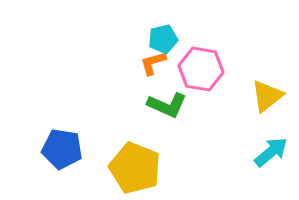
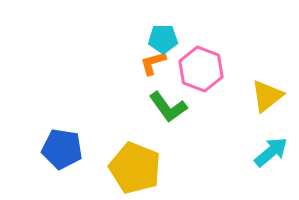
cyan pentagon: rotated 12 degrees clockwise
pink hexagon: rotated 12 degrees clockwise
green L-shape: moved 1 px right, 2 px down; rotated 30 degrees clockwise
